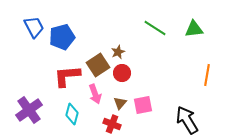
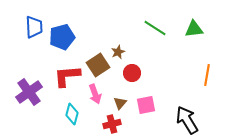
blue trapezoid: rotated 25 degrees clockwise
red circle: moved 10 px right
pink square: moved 3 px right
purple cross: moved 18 px up
red cross: rotated 36 degrees counterclockwise
